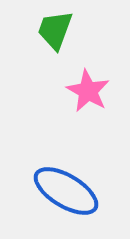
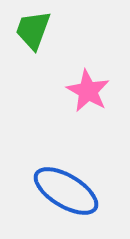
green trapezoid: moved 22 px left
